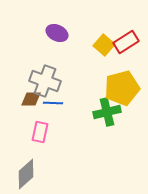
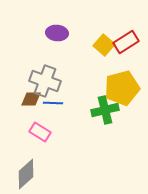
purple ellipse: rotated 20 degrees counterclockwise
green cross: moved 2 px left, 2 px up
pink rectangle: rotated 70 degrees counterclockwise
